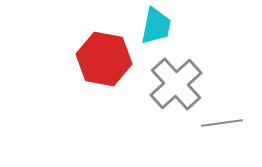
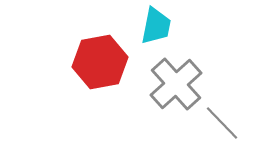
red hexagon: moved 4 px left, 3 px down; rotated 20 degrees counterclockwise
gray line: rotated 54 degrees clockwise
